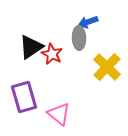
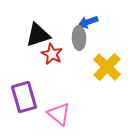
black triangle: moved 7 px right, 12 px up; rotated 16 degrees clockwise
